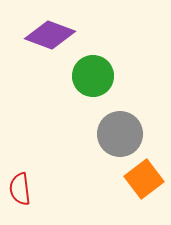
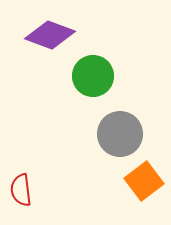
orange square: moved 2 px down
red semicircle: moved 1 px right, 1 px down
